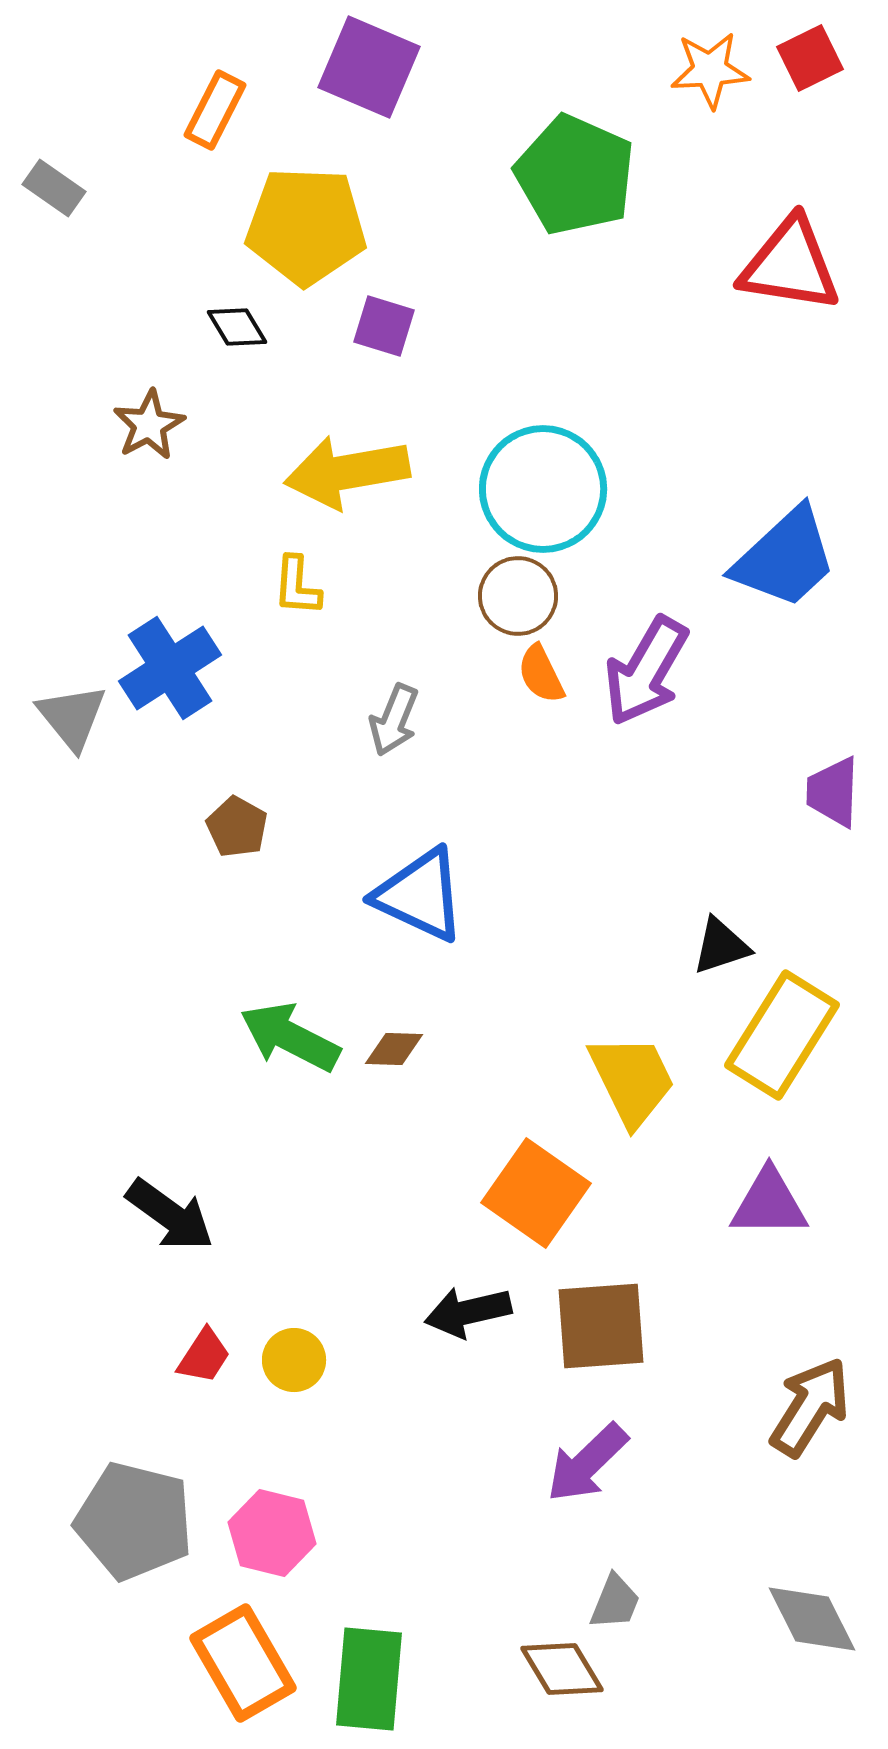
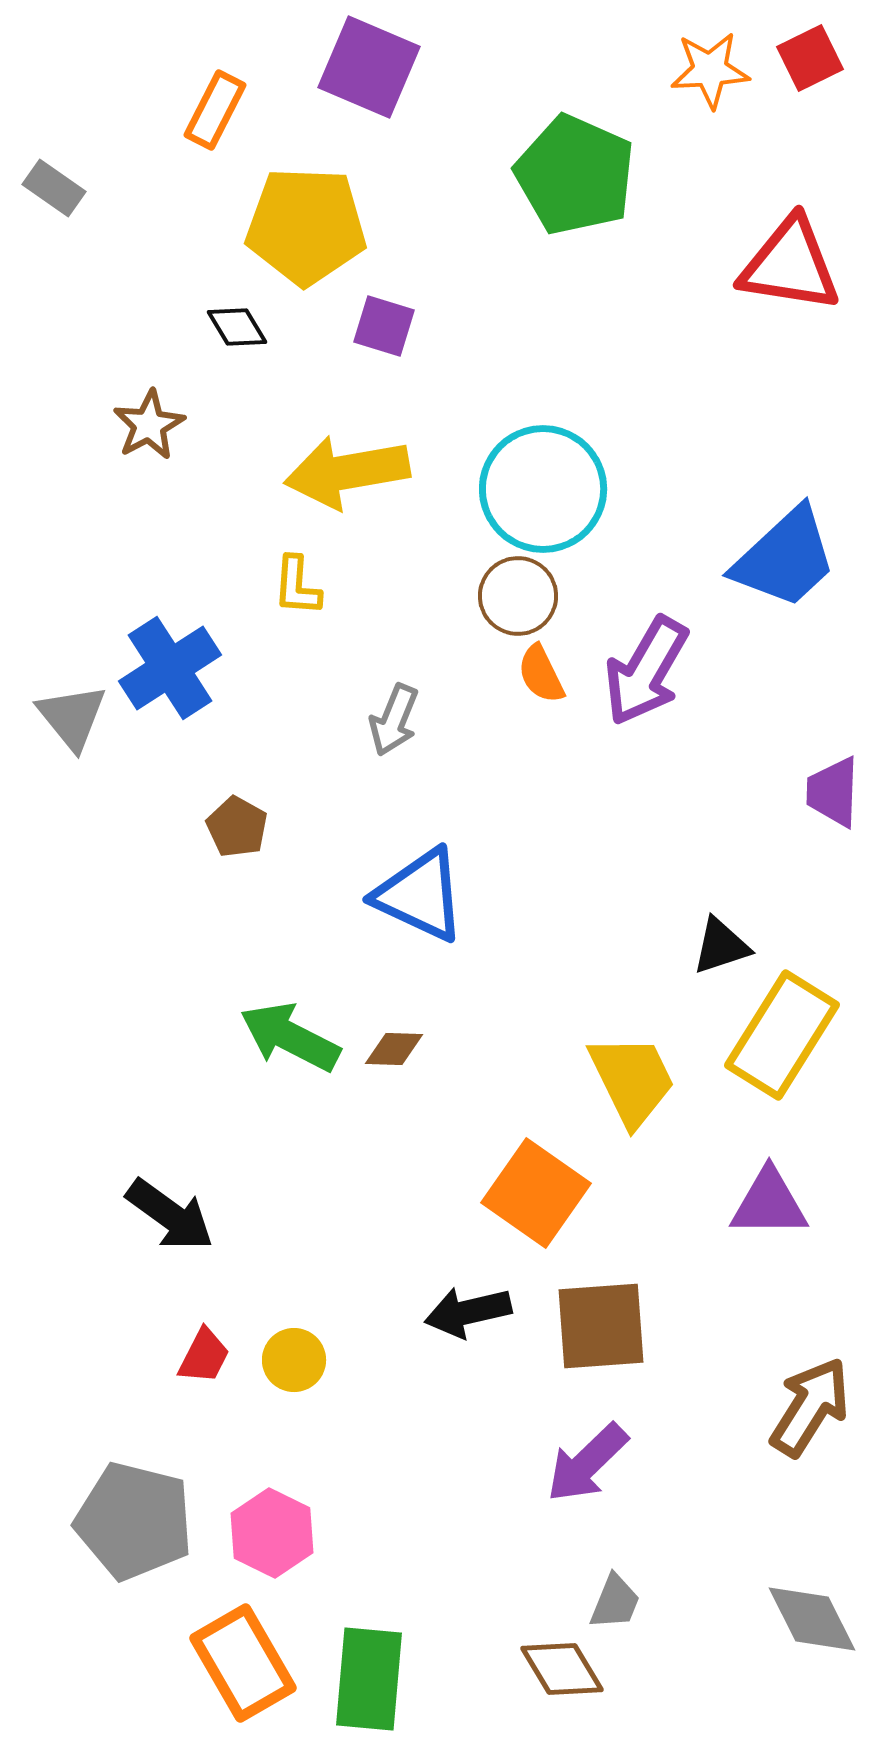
red trapezoid at (204, 1356): rotated 6 degrees counterclockwise
pink hexagon at (272, 1533): rotated 12 degrees clockwise
